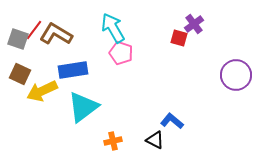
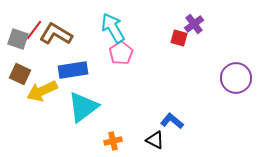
pink pentagon: rotated 20 degrees clockwise
purple circle: moved 3 px down
